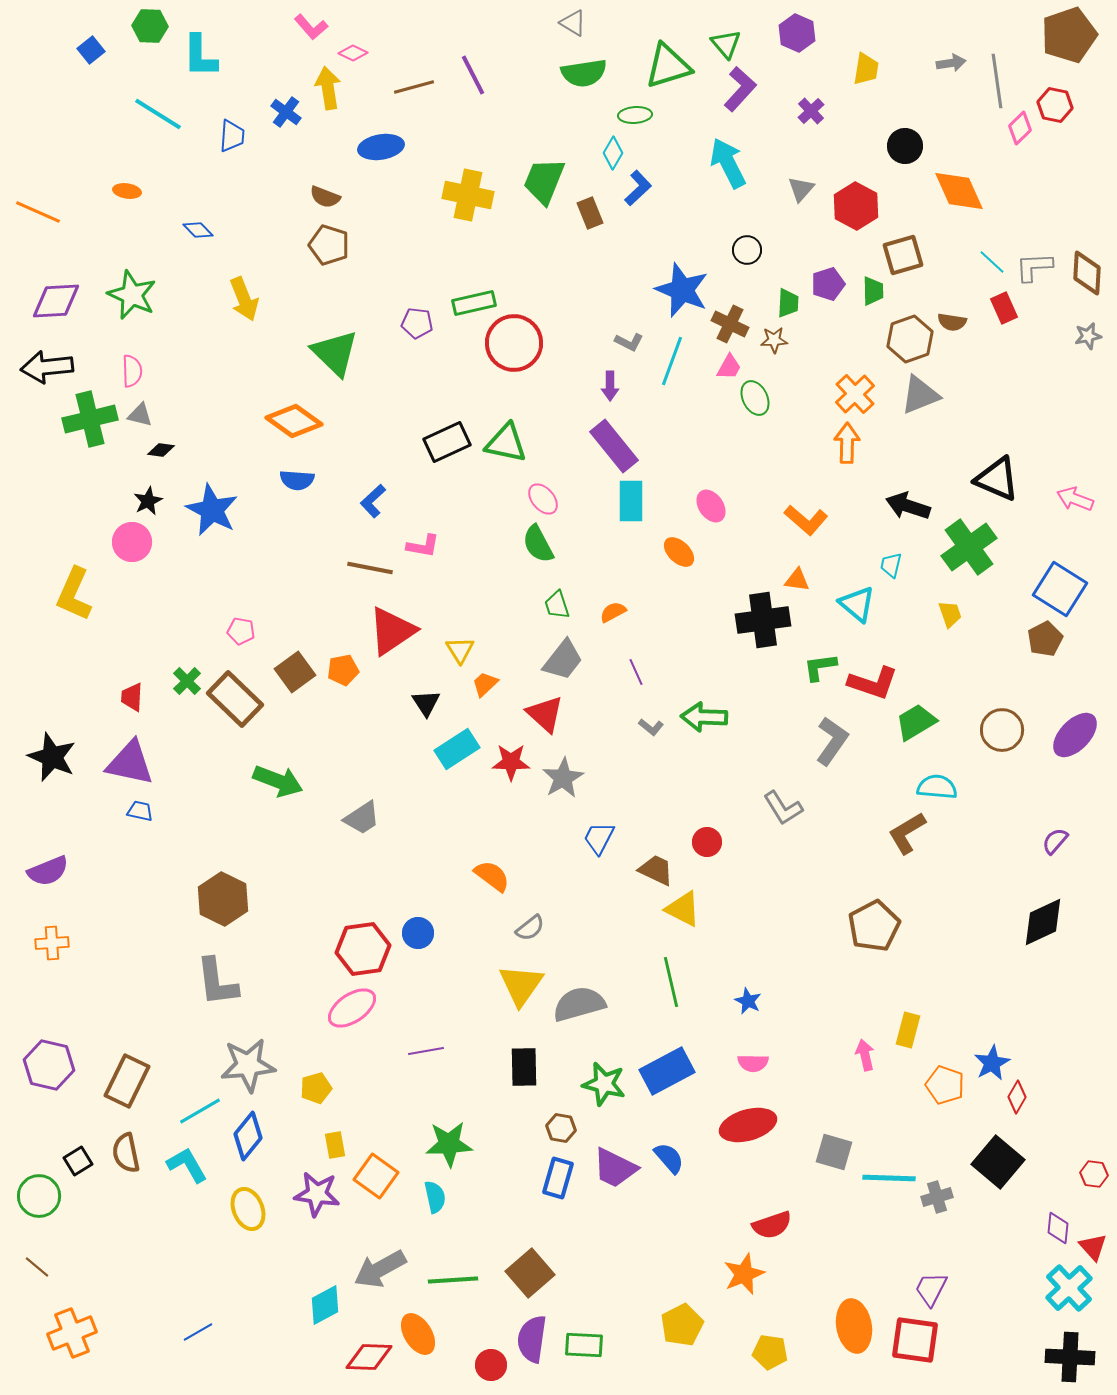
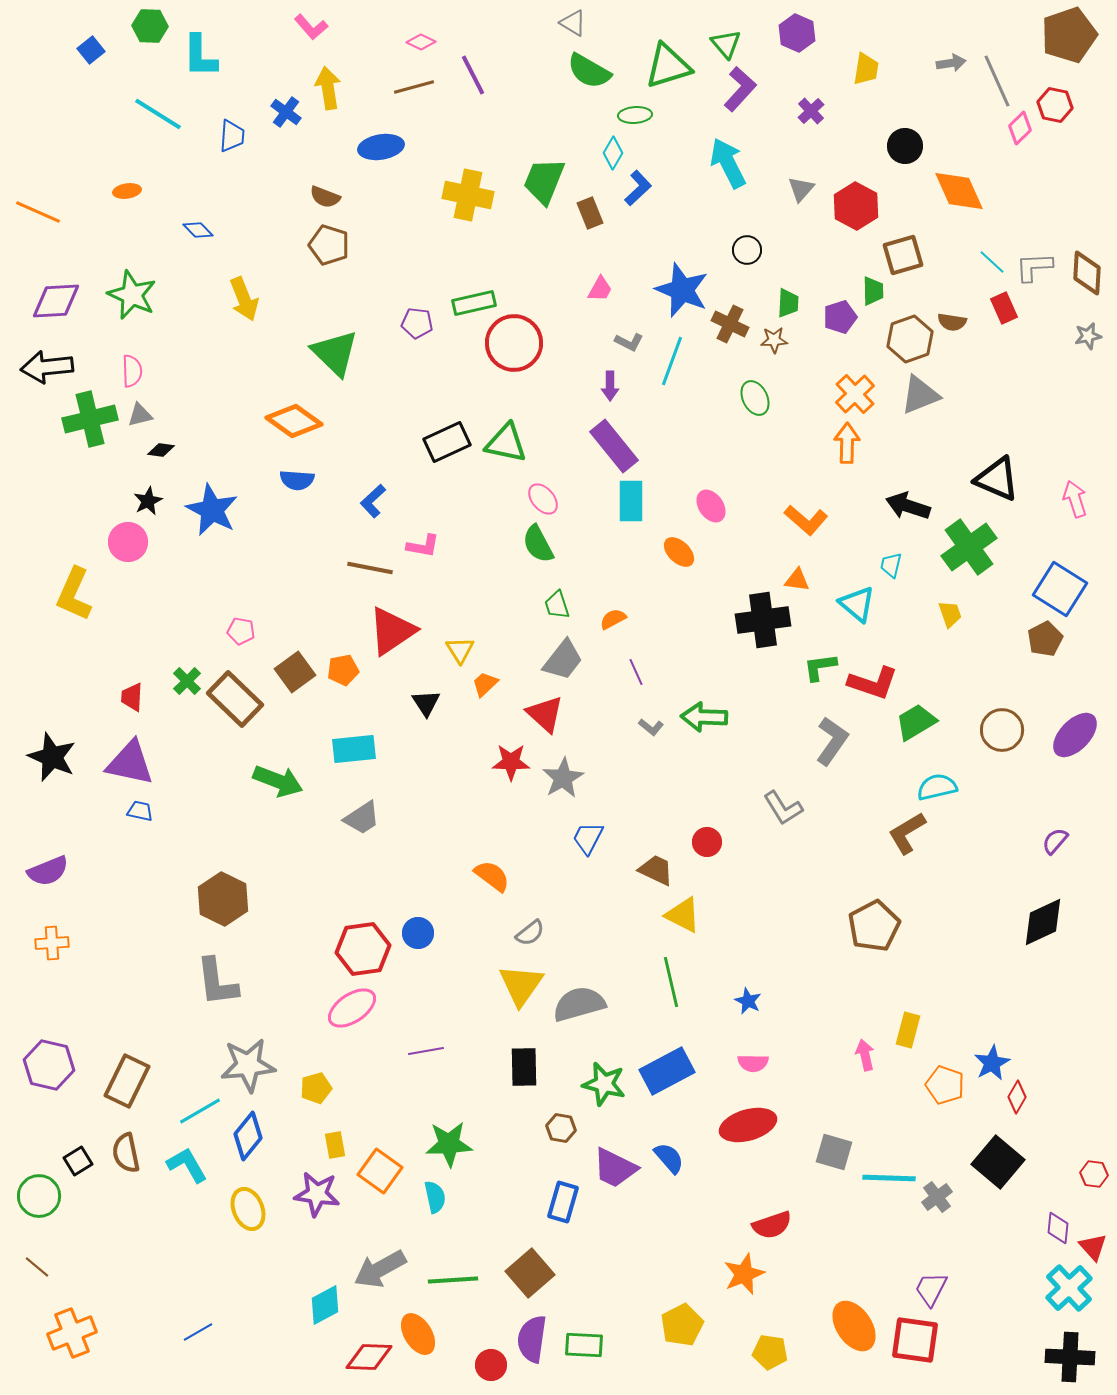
pink diamond at (353, 53): moved 68 px right, 11 px up
green semicircle at (584, 73): moved 5 px right, 2 px up; rotated 39 degrees clockwise
gray line at (997, 81): rotated 16 degrees counterclockwise
orange ellipse at (127, 191): rotated 16 degrees counterclockwise
purple pentagon at (828, 284): moved 12 px right, 33 px down
pink trapezoid at (729, 367): moved 129 px left, 78 px up
gray triangle at (140, 415): rotated 28 degrees counterclockwise
pink arrow at (1075, 499): rotated 51 degrees clockwise
pink circle at (132, 542): moved 4 px left
orange semicircle at (613, 612): moved 7 px down
cyan rectangle at (457, 749): moved 103 px left; rotated 27 degrees clockwise
cyan semicircle at (937, 787): rotated 18 degrees counterclockwise
blue trapezoid at (599, 838): moved 11 px left
yellow triangle at (683, 909): moved 6 px down
gray semicircle at (530, 928): moved 5 px down
orange square at (376, 1176): moved 4 px right, 5 px up
blue rectangle at (558, 1178): moved 5 px right, 24 px down
gray cross at (937, 1197): rotated 20 degrees counterclockwise
orange ellipse at (854, 1326): rotated 24 degrees counterclockwise
